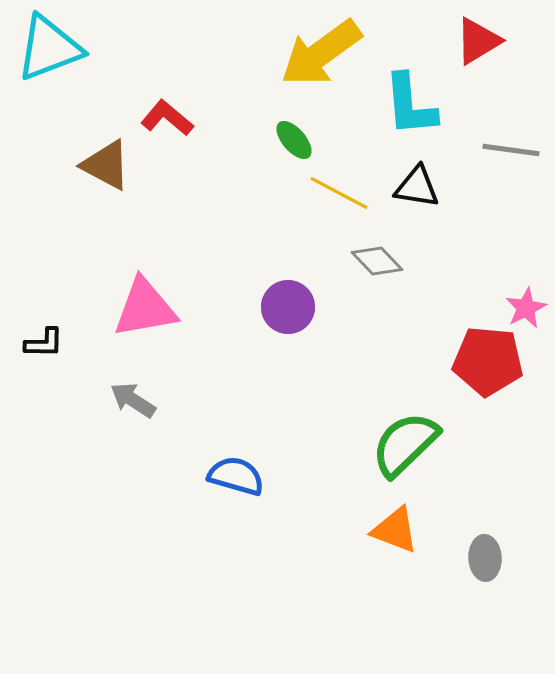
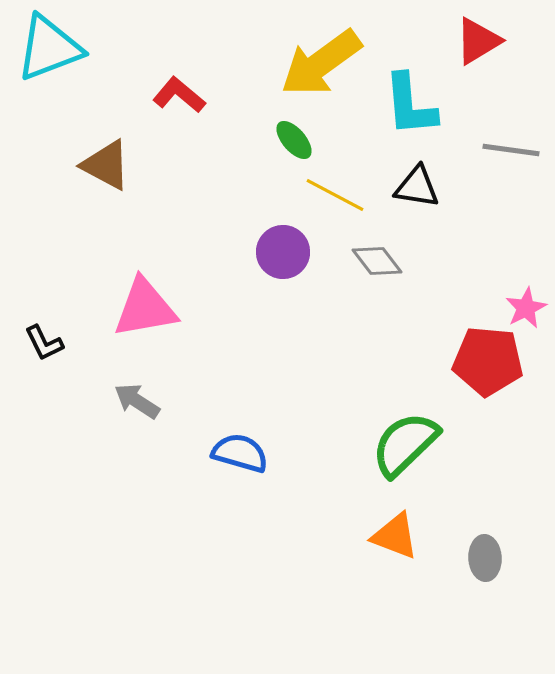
yellow arrow: moved 10 px down
red L-shape: moved 12 px right, 23 px up
yellow line: moved 4 px left, 2 px down
gray diamond: rotated 6 degrees clockwise
purple circle: moved 5 px left, 55 px up
black L-shape: rotated 63 degrees clockwise
gray arrow: moved 4 px right, 1 px down
blue semicircle: moved 4 px right, 23 px up
orange triangle: moved 6 px down
